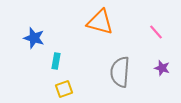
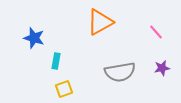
orange triangle: rotated 44 degrees counterclockwise
purple star: rotated 28 degrees counterclockwise
gray semicircle: rotated 104 degrees counterclockwise
